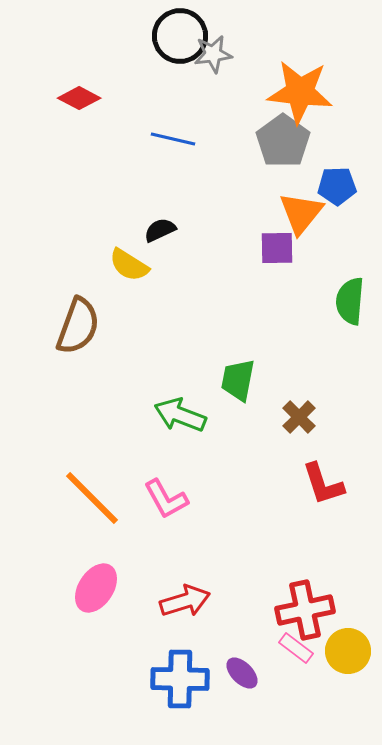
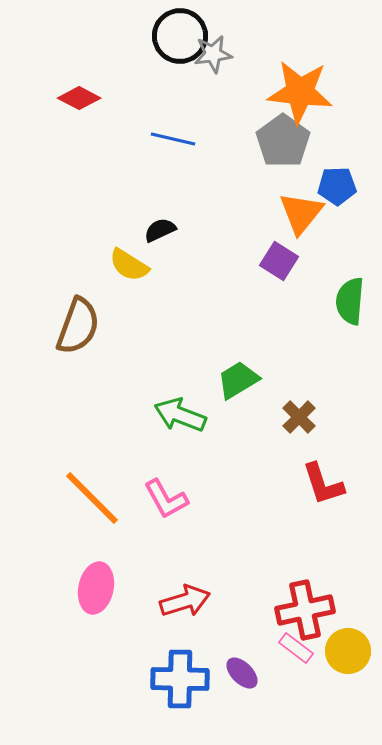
purple square: moved 2 px right, 13 px down; rotated 33 degrees clockwise
green trapezoid: rotated 48 degrees clockwise
pink ellipse: rotated 21 degrees counterclockwise
